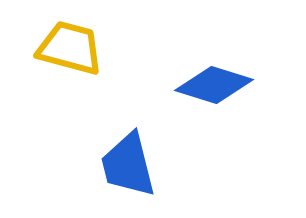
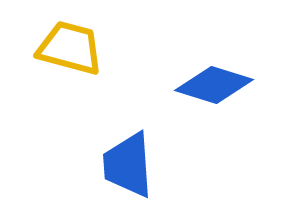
blue trapezoid: rotated 10 degrees clockwise
